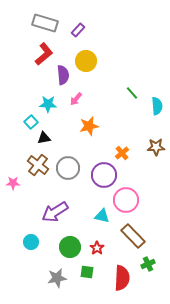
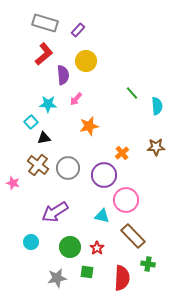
pink star: rotated 16 degrees clockwise
green cross: rotated 32 degrees clockwise
